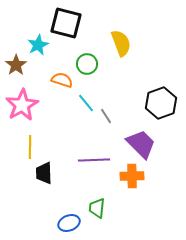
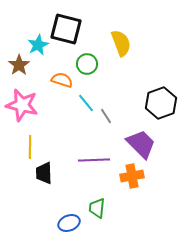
black square: moved 6 px down
brown star: moved 3 px right
pink star: rotated 28 degrees counterclockwise
orange cross: rotated 10 degrees counterclockwise
